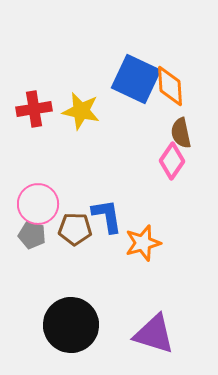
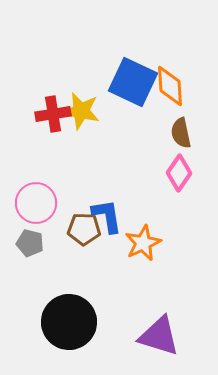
blue square: moved 3 px left, 3 px down
red cross: moved 19 px right, 5 px down
pink diamond: moved 7 px right, 12 px down
pink circle: moved 2 px left, 1 px up
brown pentagon: moved 9 px right
gray pentagon: moved 2 px left, 8 px down
orange star: rotated 9 degrees counterclockwise
black circle: moved 2 px left, 3 px up
purple triangle: moved 5 px right, 2 px down
